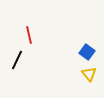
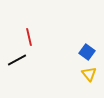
red line: moved 2 px down
black line: rotated 36 degrees clockwise
